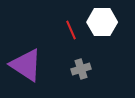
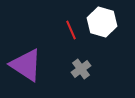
white hexagon: rotated 16 degrees clockwise
gray cross: rotated 18 degrees counterclockwise
